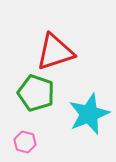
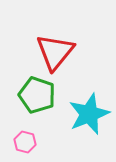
red triangle: rotated 33 degrees counterclockwise
green pentagon: moved 1 px right, 2 px down
